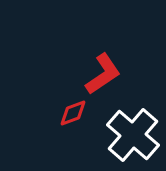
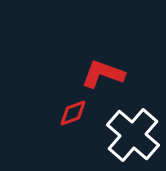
red L-shape: rotated 126 degrees counterclockwise
